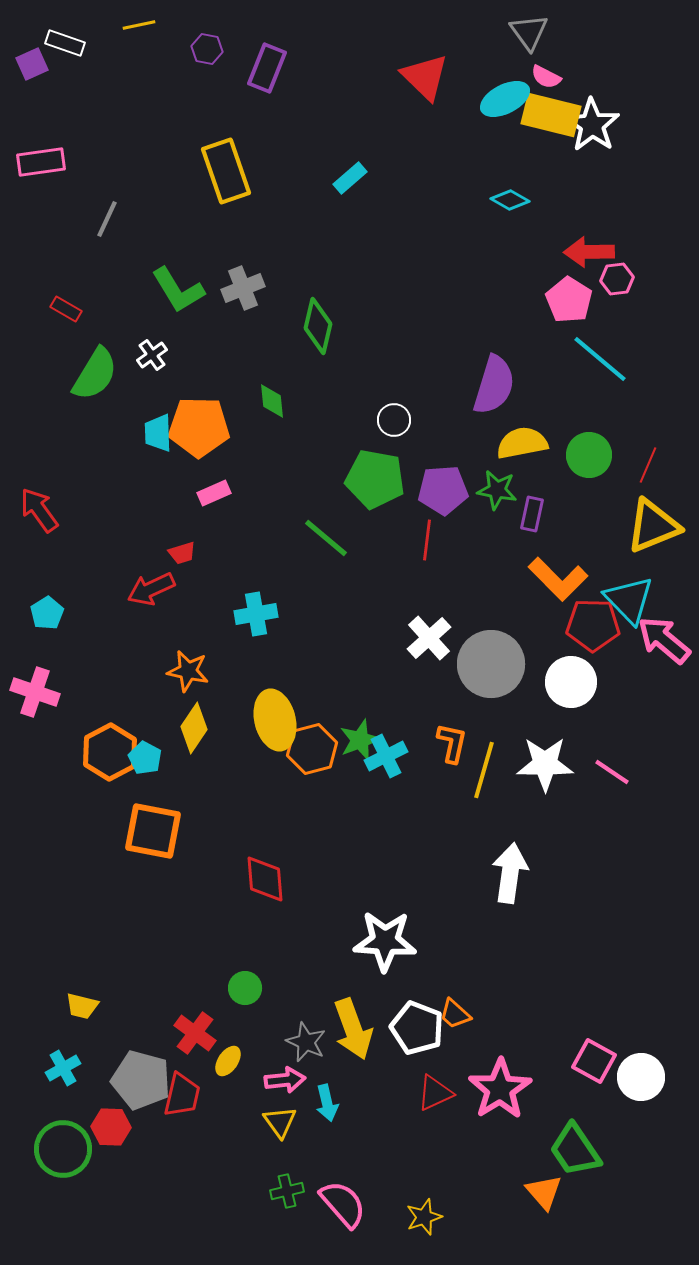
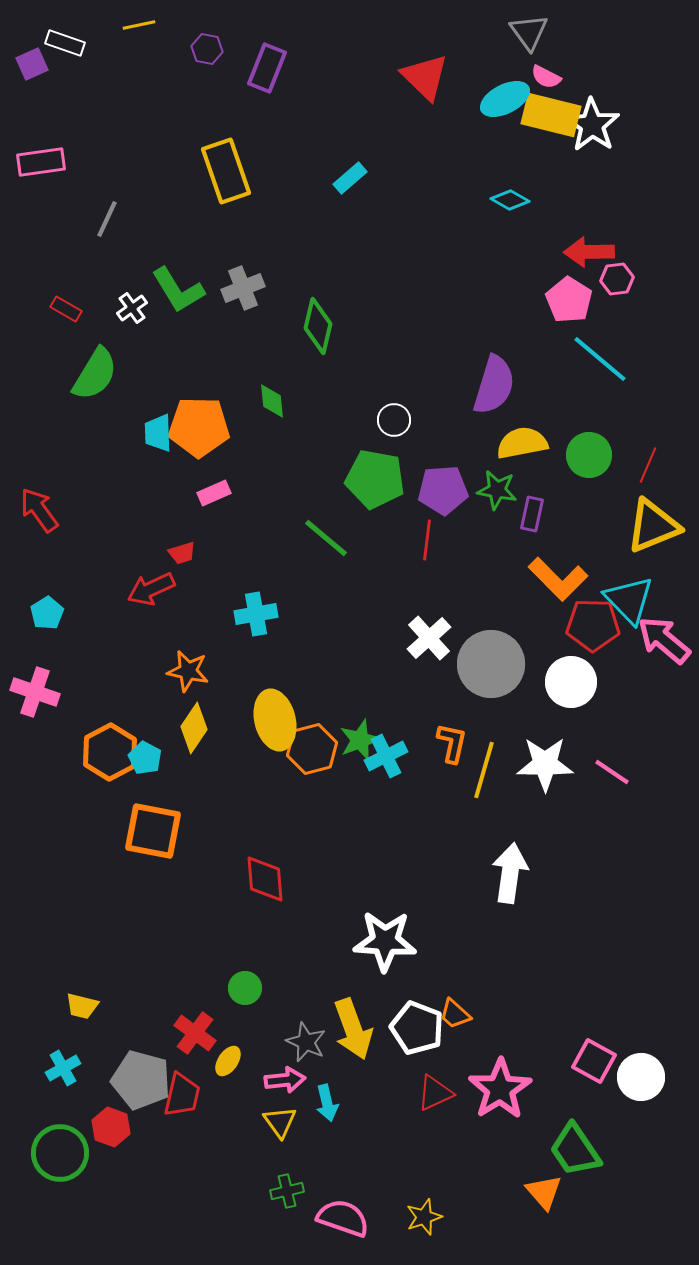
white cross at (152, 355): moved 20 px left, 47 px up
red hexagon at (111, 1127): rotated 18 degrees clockwise
green circle at (63, 1149): moved 3 px left, 4 px down
pink semicircle at (343, 1204): moved 14 px down; rotated 30 degrees counterclockwise
